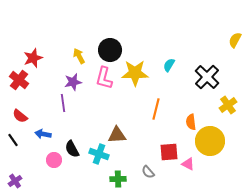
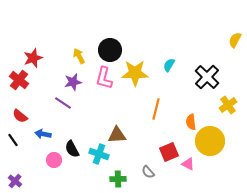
purple line: rotated 48 degrees counterclockwise
red square: rotated 18 degrees counterclockwise
purple cross: rotated 16 degrees counterclockwise
